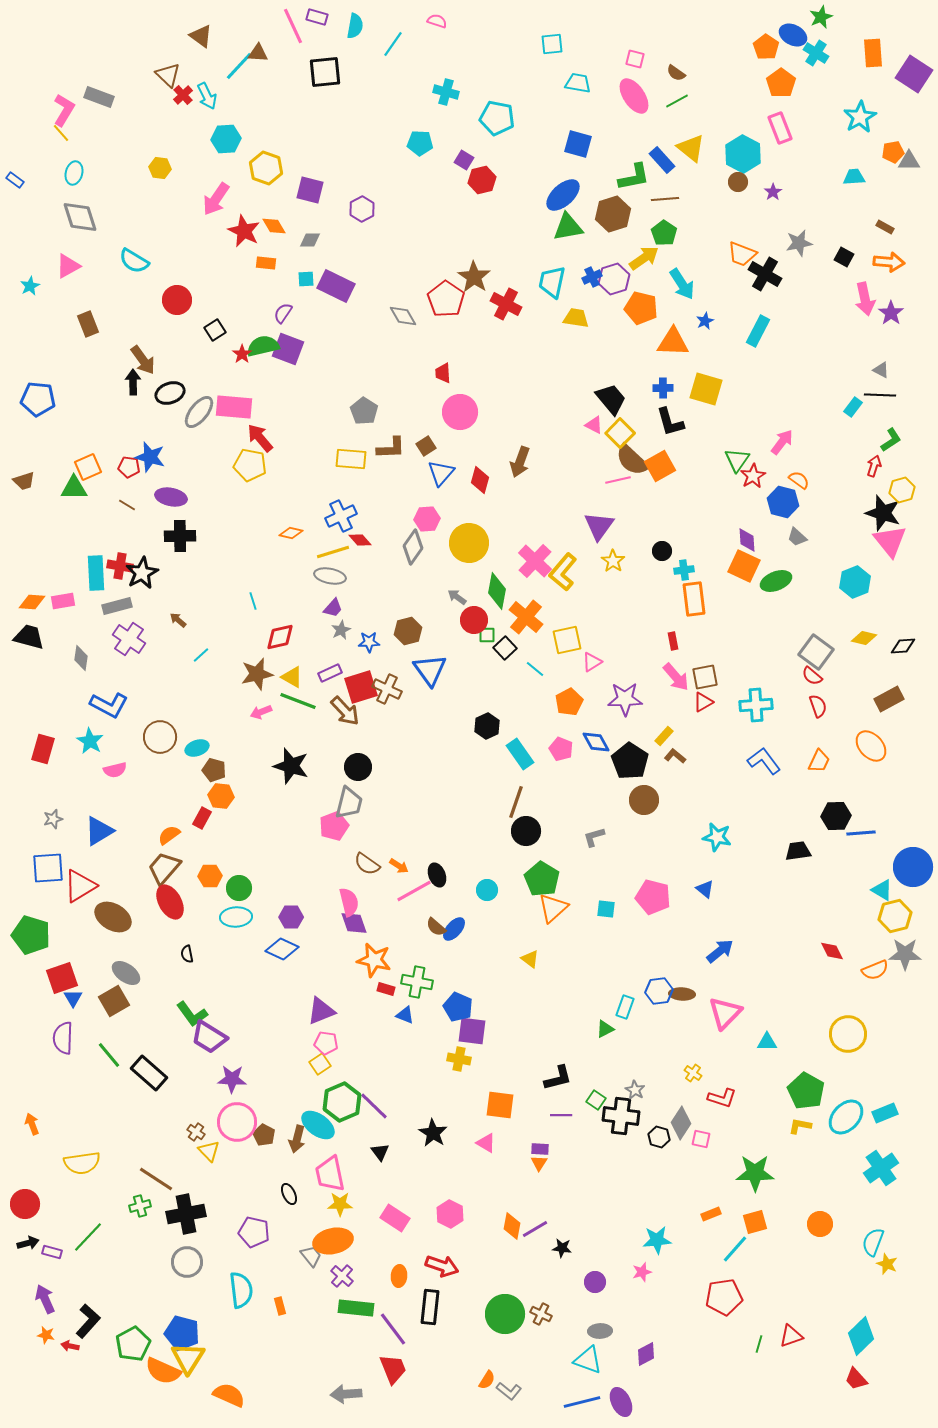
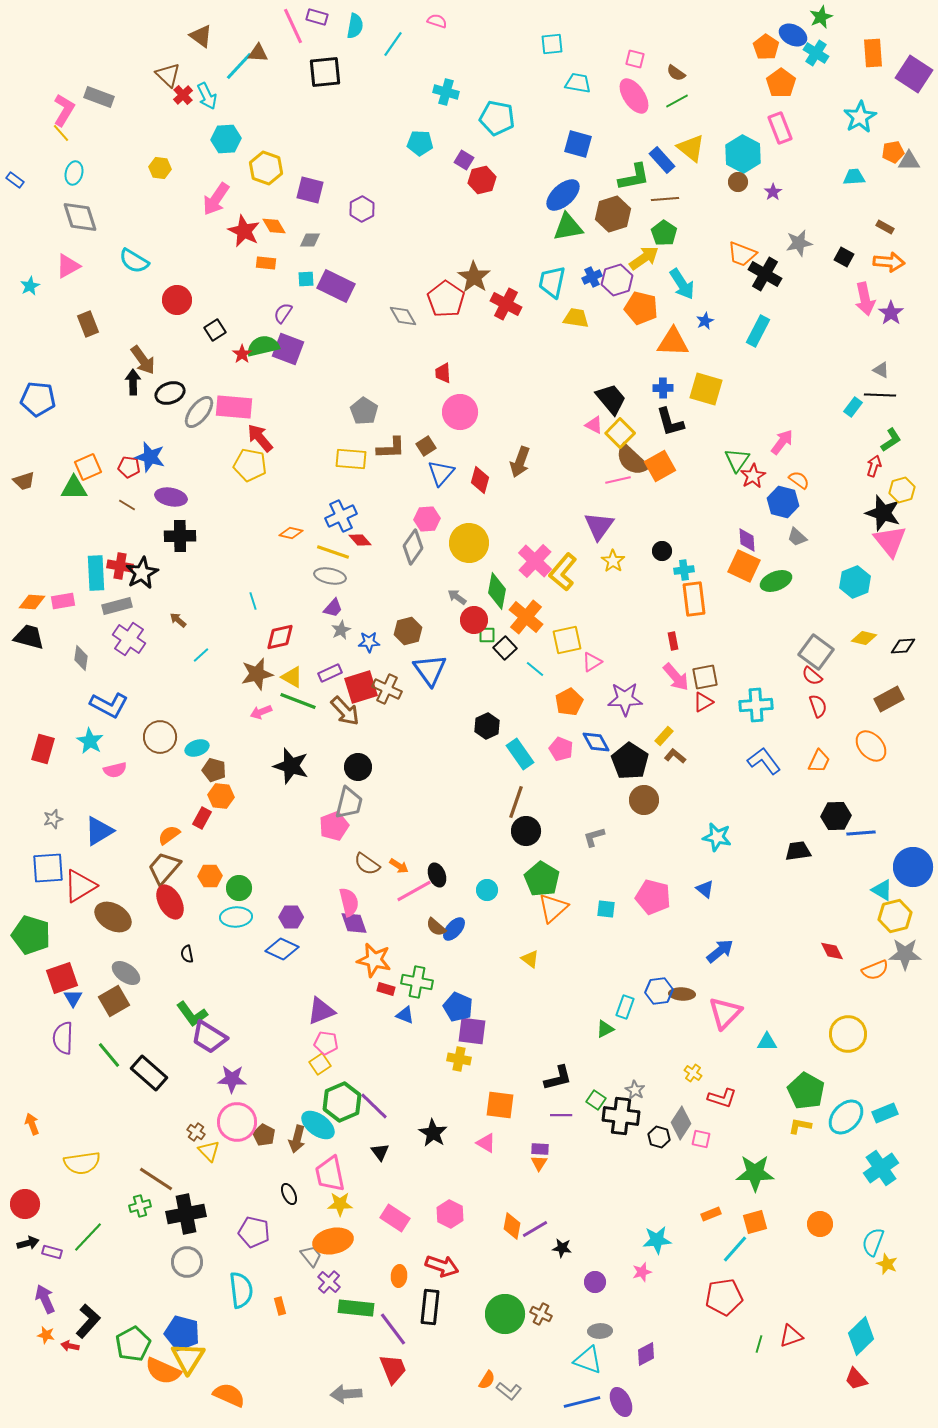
purple hexagon at (614, 279): moved 3 px right, 1 px down
yellow line at (333, 552): rotated 36 degrees clockwise
purple cross at (342, 1276): moved 13 px left, 6 px down
